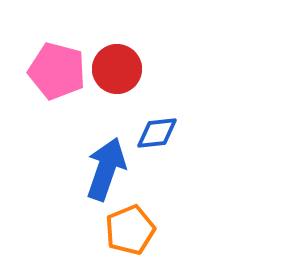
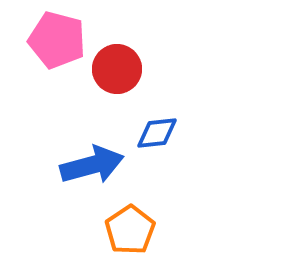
pink pentagon: moved 31 px up
blue arrow: moved 14 px left, 4 px up; rotated 56 degrees clockwise
orange pentagon: rotated 12 degrees counterclockwise
